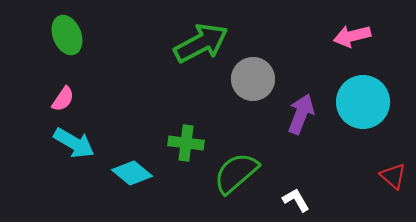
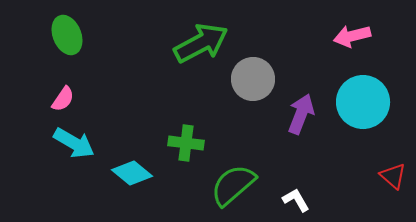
green semicircle: moved 3 px left, 12 px down
